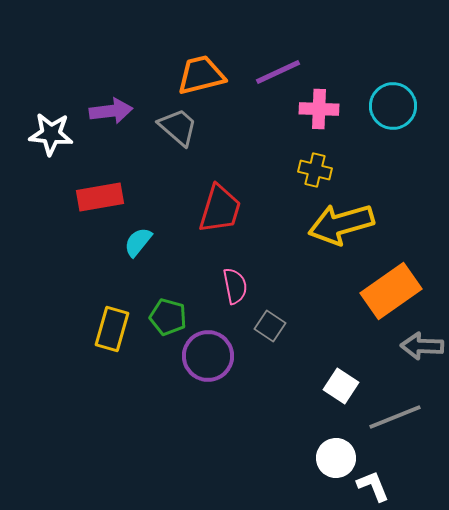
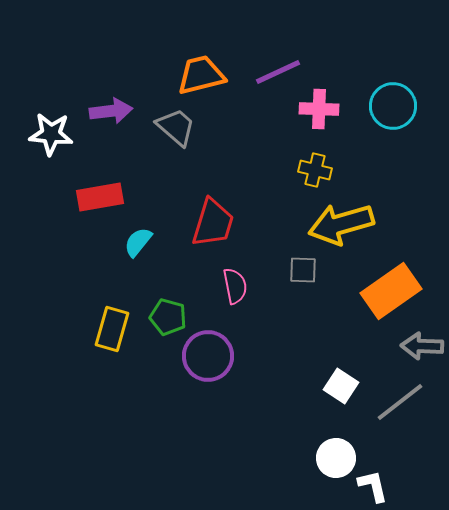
gray trapezoid: moved 2 px left
red trapezoid: moved 7 px left, 14 px down
gray square: moved 33 px right, 56 px up; rotated 32 degrees counterclockwise
gray line: moved 5 px right, 15 px up; rotated 16 degrees counterclockwise
white L-shape: rotated 9 degrees clockwise
